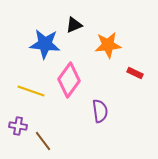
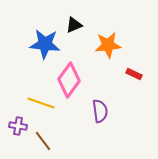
red rectangle: moved 1 px left, 1 px down
yellow line: moved 10 px right, 12 px down
